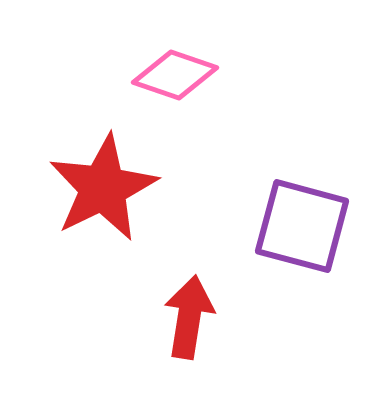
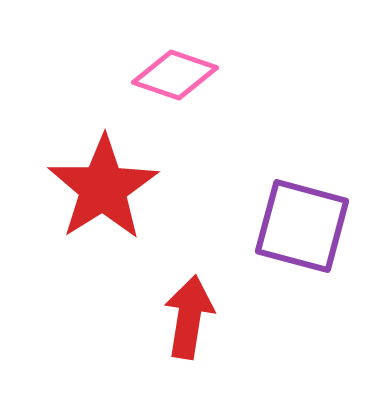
red star: rotated 6 degrees counterclockwise
